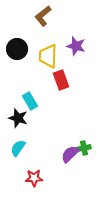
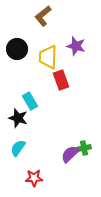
yellow trapezoid: moved 1 px down
